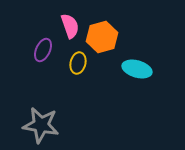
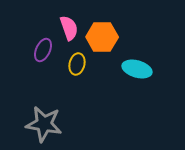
pink semicircle: moved 1 px left, 2 px down
orange hexagon: rotated 16 degrees clockwise
yellow ellipse: moved 1 px left, 1 px down
gray star: moved 3 px right, 1 px up
